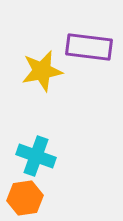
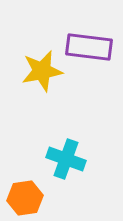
cyan cross: moved 30 px right, 3 px down
